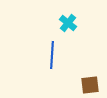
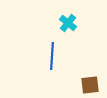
blue line: moved 1 px down
